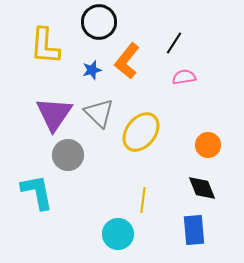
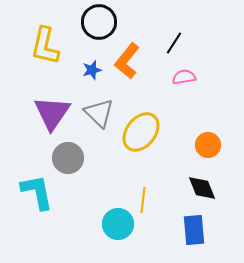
yellow L-shape: rotated 9 degrees clockwise
purple triangle: moved 2 px left, 1 px up
gray circle: moved 3 px down
cyan circle: moved 10 px up
